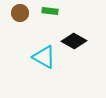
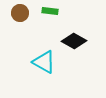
cyan triangle: moved 5 px down
